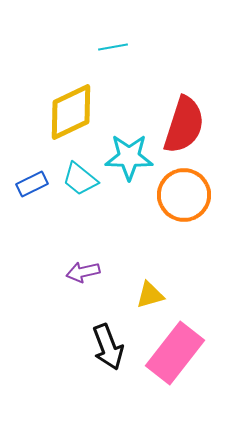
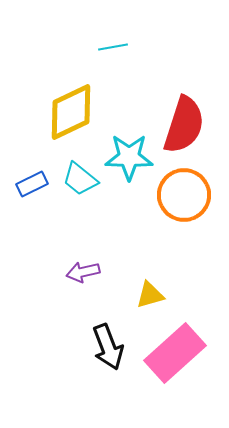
pink rectangle: rotated 10 degrees clockwise
